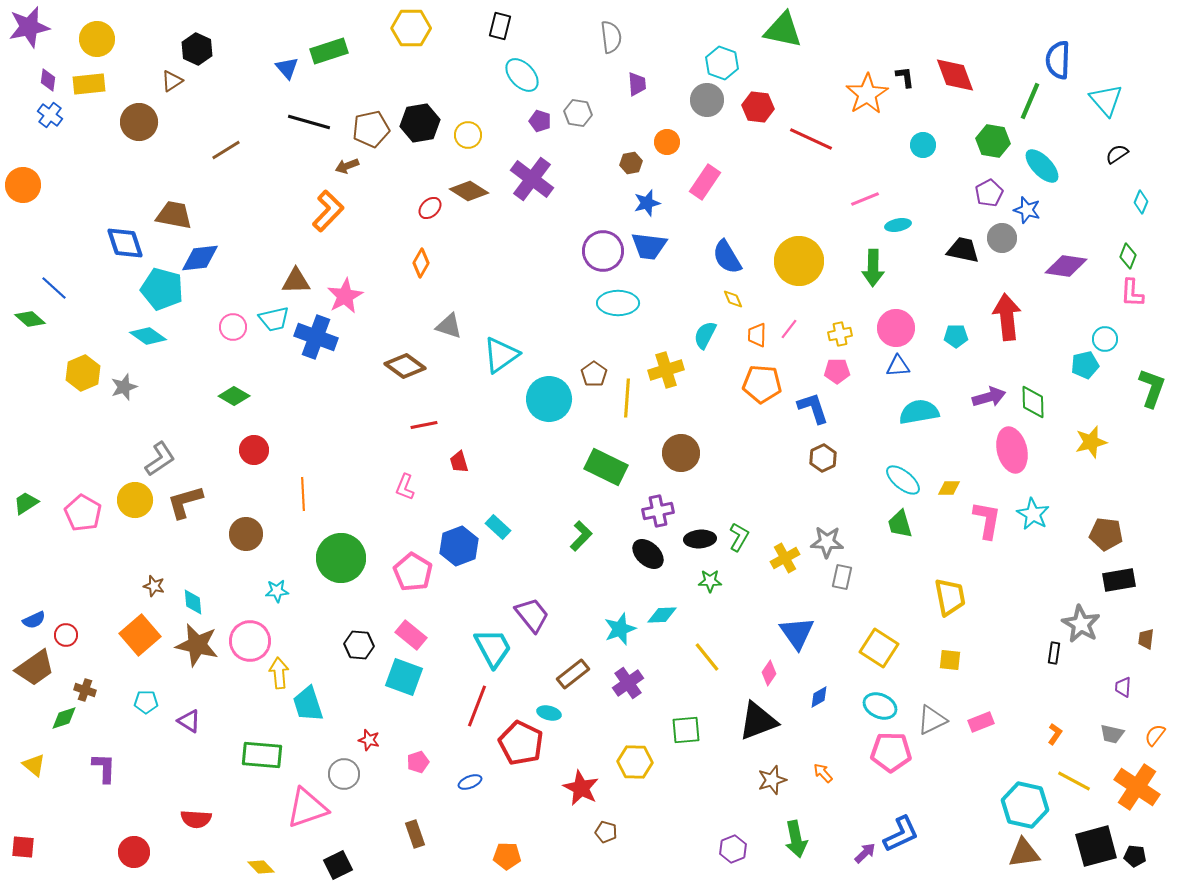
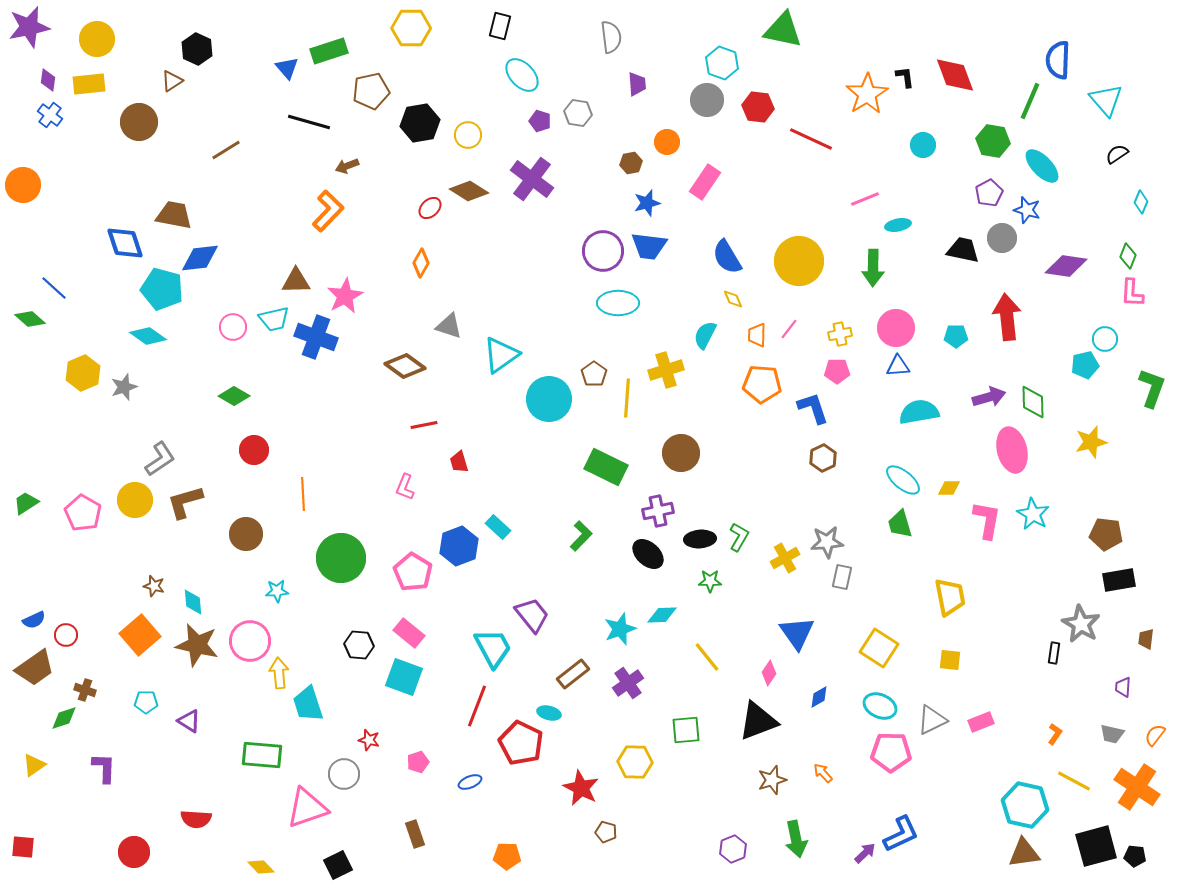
brown pentagon at (371, 129): moved 38 px up
gray star at (827, 542): rotated 8 degrees counterclockwise
pink rectangle at (411, 635): moved 2 px left, 2 px up
yellow triangle at (34, 765): rotated 45 degrees clockwise
